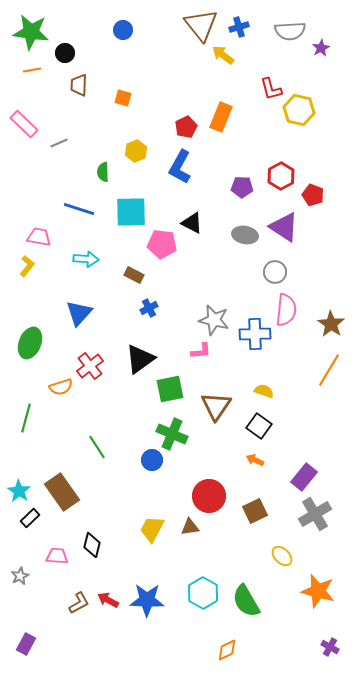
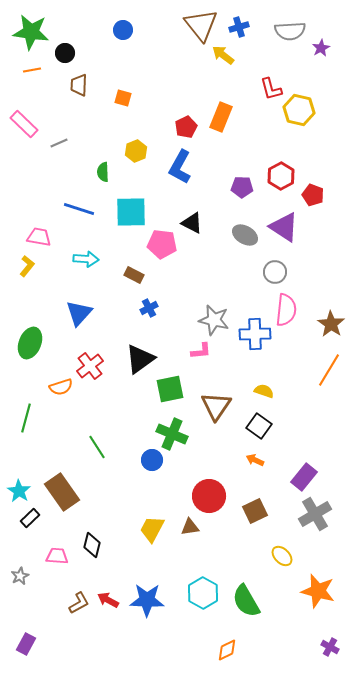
gray ellipse at (245, 235): rotated 20 degrees clockwise
